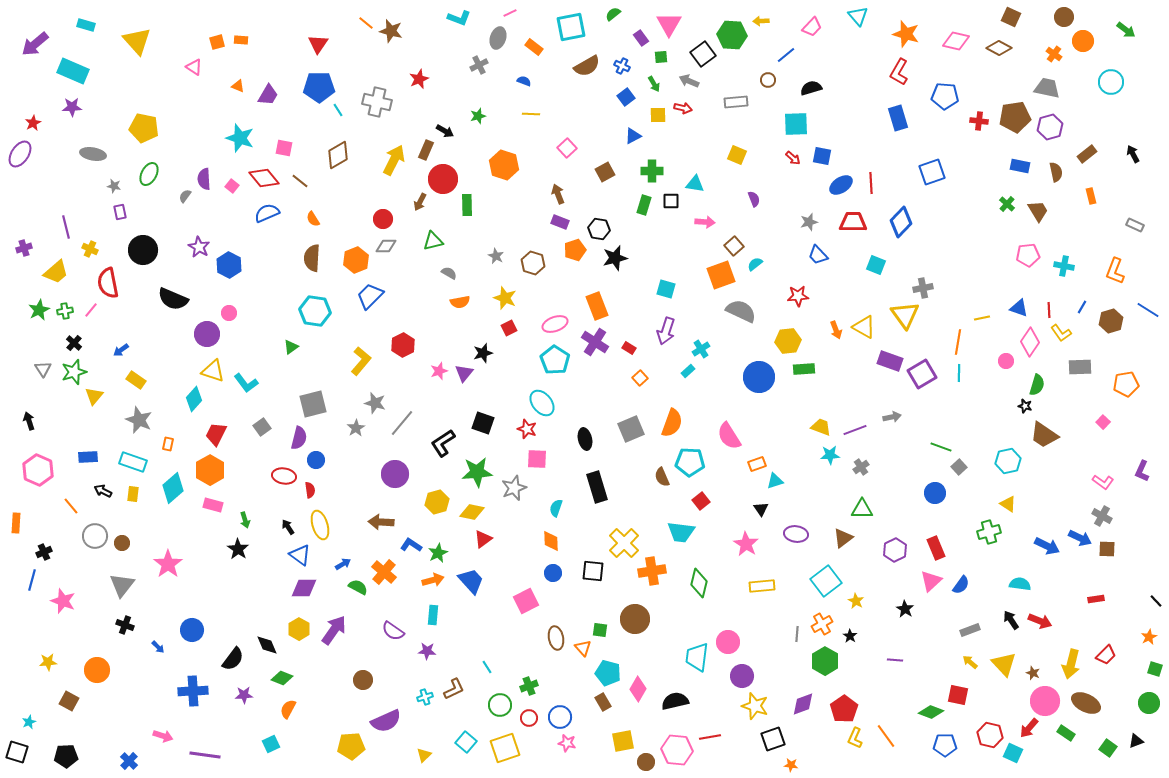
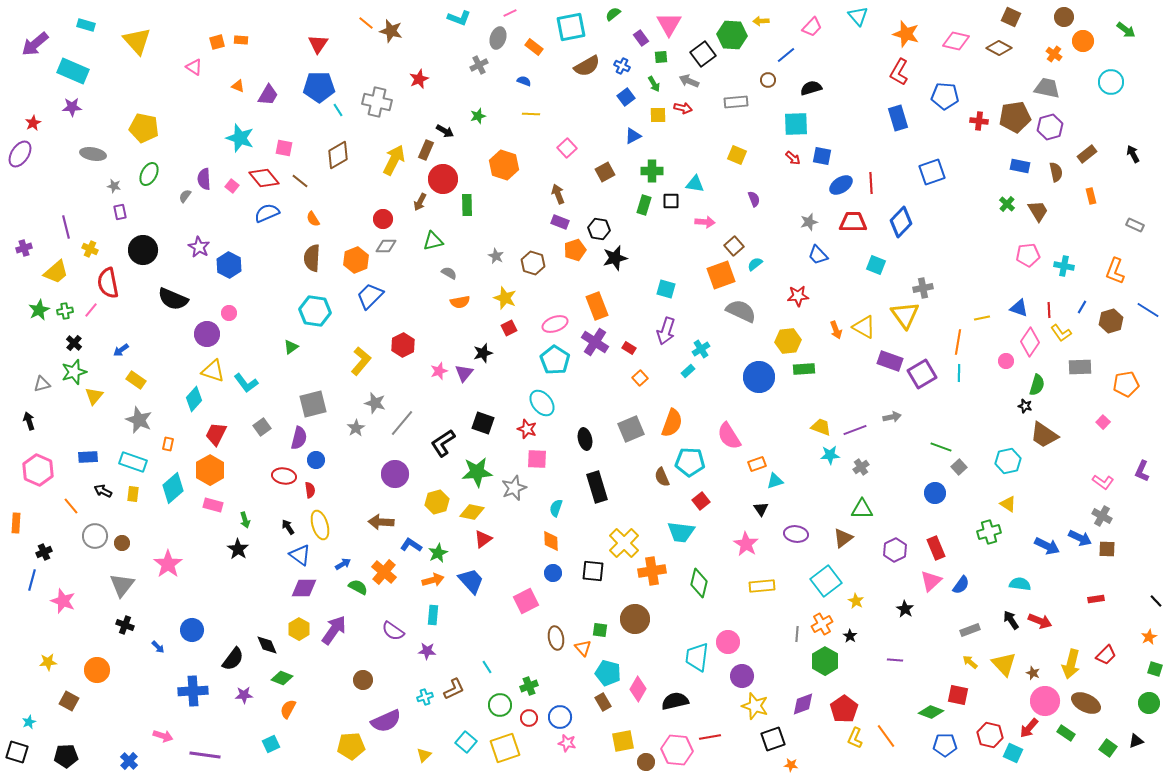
gray triangle at (43, 369): moved 1 px left, 15 px down; rotated 48 degrees clockwise
